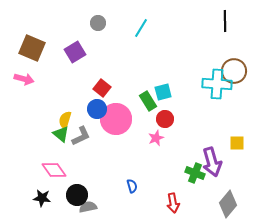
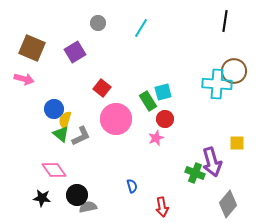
black line: rotated 10 degrees clockwise
blue circle: moved 43 px left
red arrow: moved 11 px left, 4 px down
